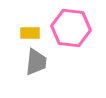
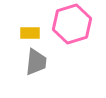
pink hexagon: moved 1 px right, 4 px up; rotated 24 degrees counterclockwise
